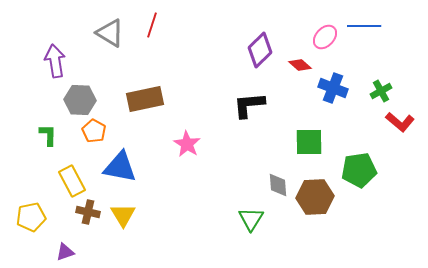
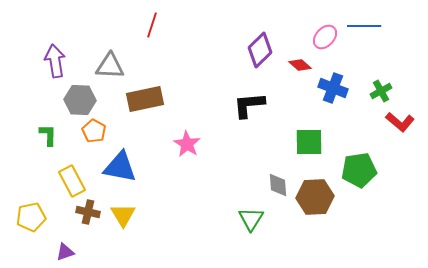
gray triangle: moved 33 px down; rotated 28 degrees counterclockwise
